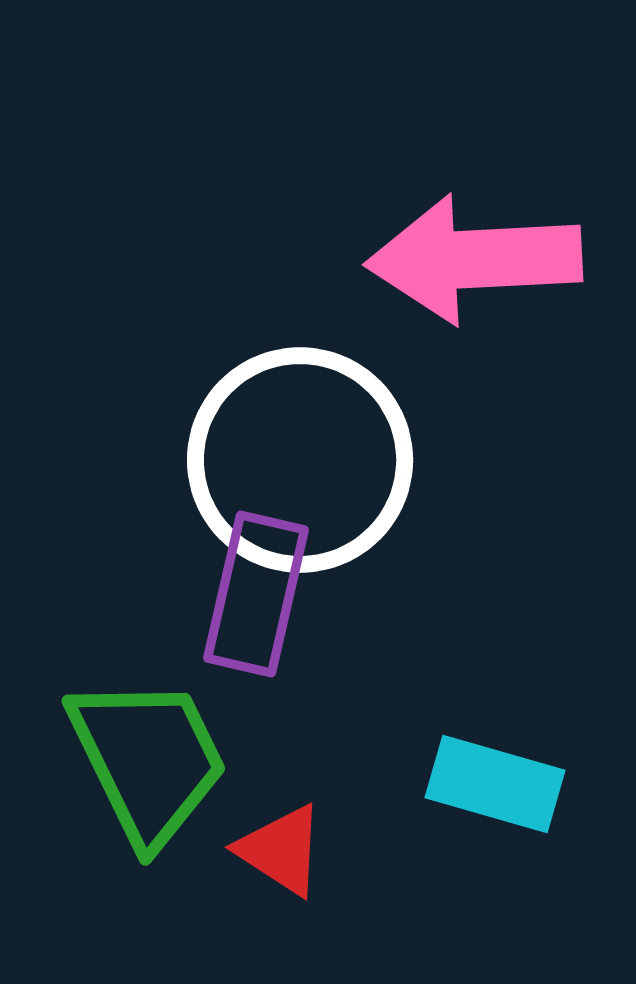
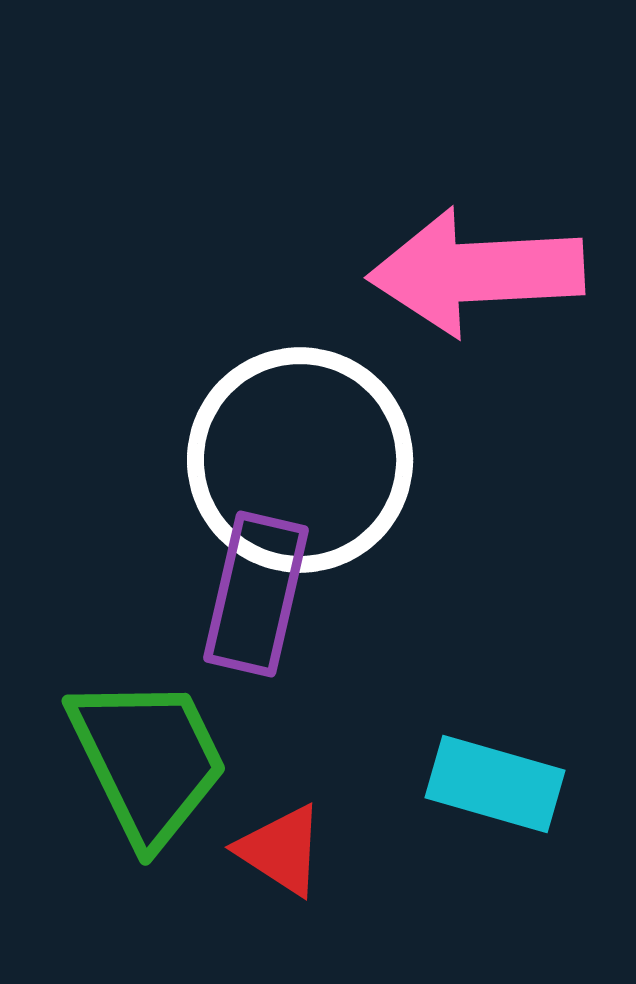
pink arrow: moved 2 px right, 13 px down
